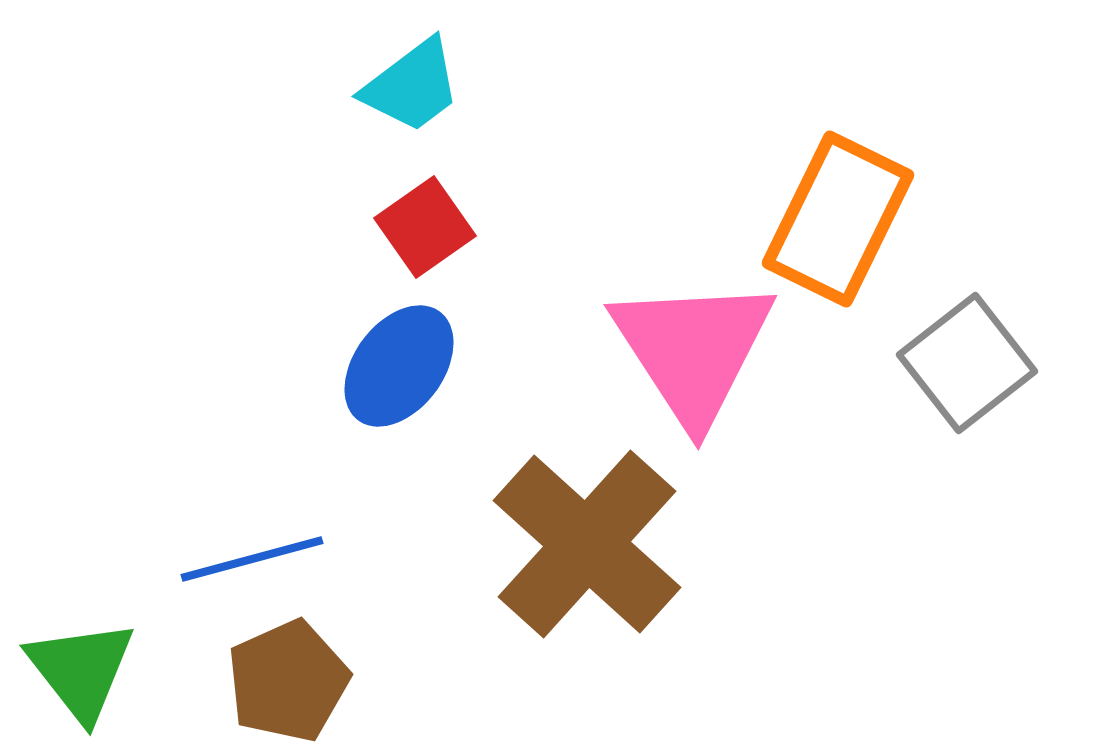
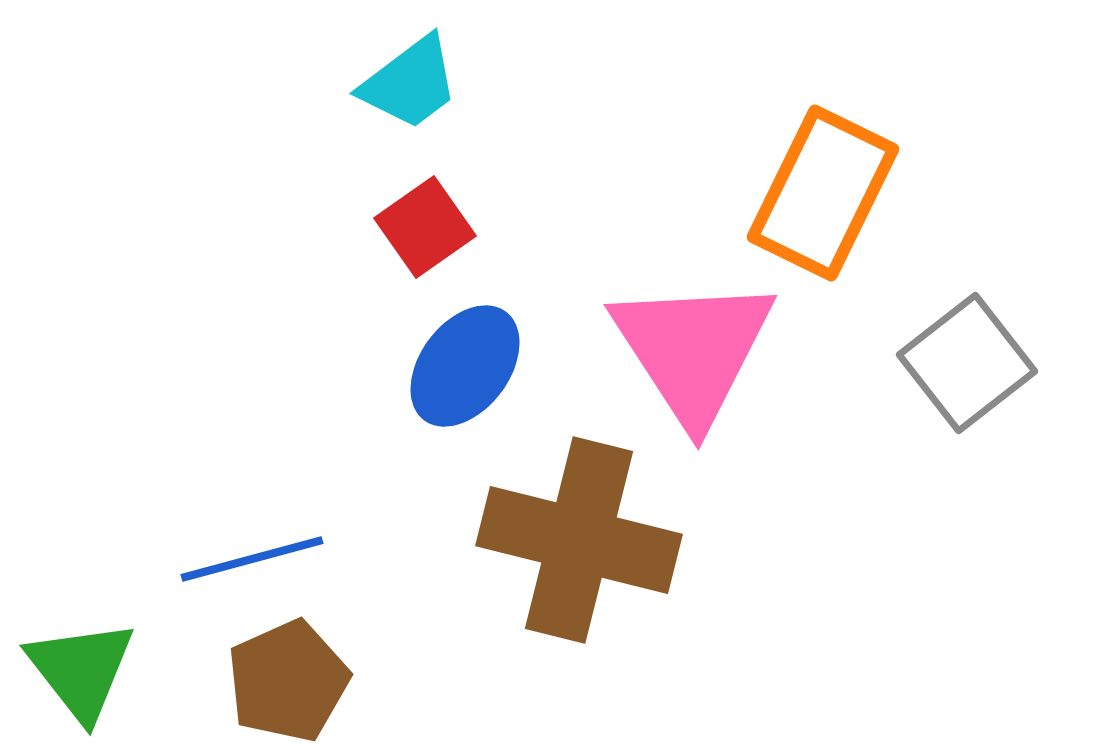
cyan trapezoid: moved 2 px left, 3 px up
orange rectangle: moved 15 px left, 26 px up
blue ellipse: moved 66 px right
brown cross: moved 8 px left, 4 px up; rotated 28 degrees counterclockwise
